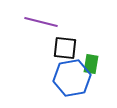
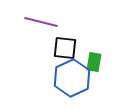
green rectangle: moved 3 px right, 2 px up
blue hexagon: rotated 15 degrees counterclockwise
